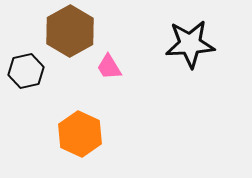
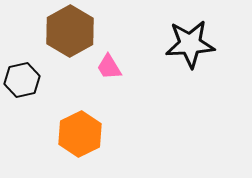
black hexagon: moved 4 px left, 9 px down
orange hexagon: rotated 9 degrees clockwise
